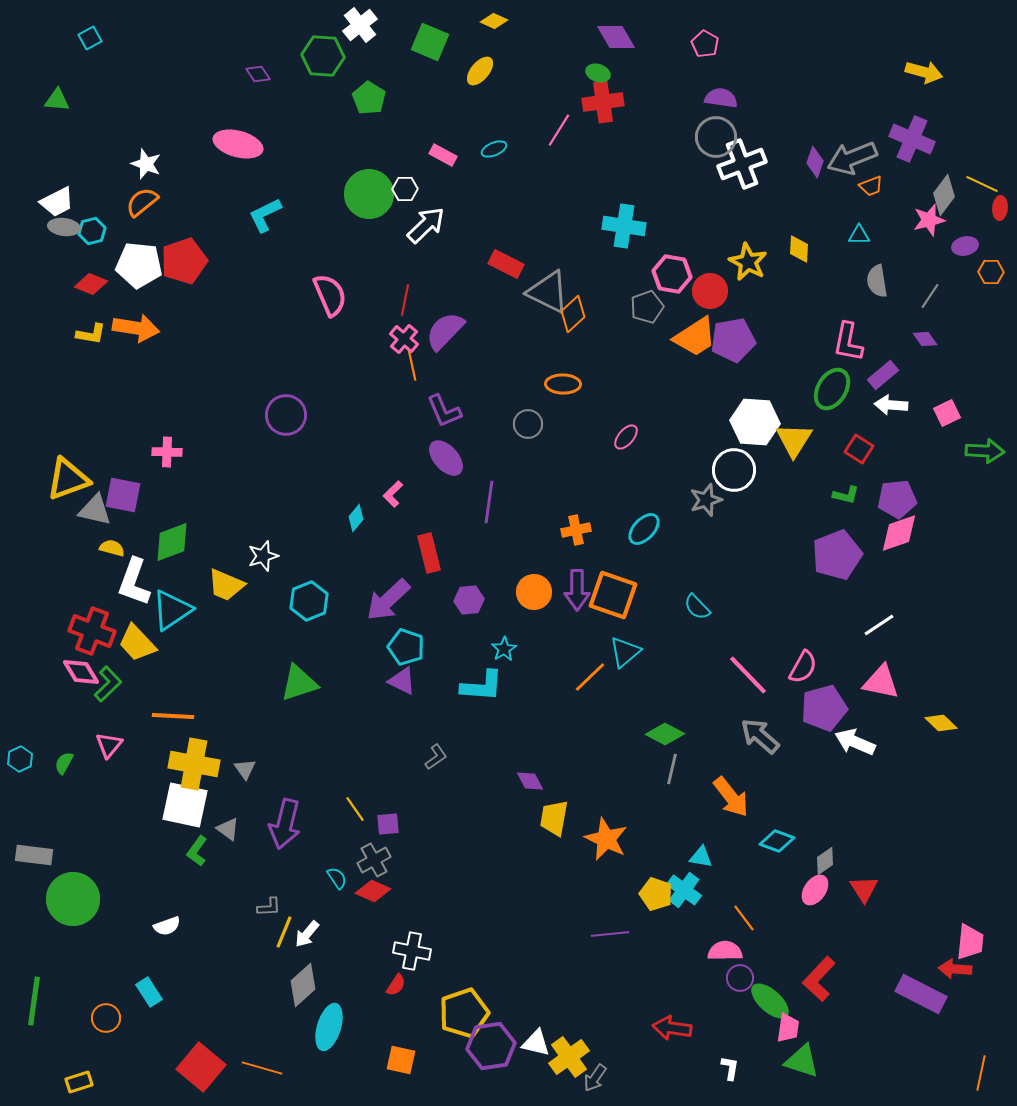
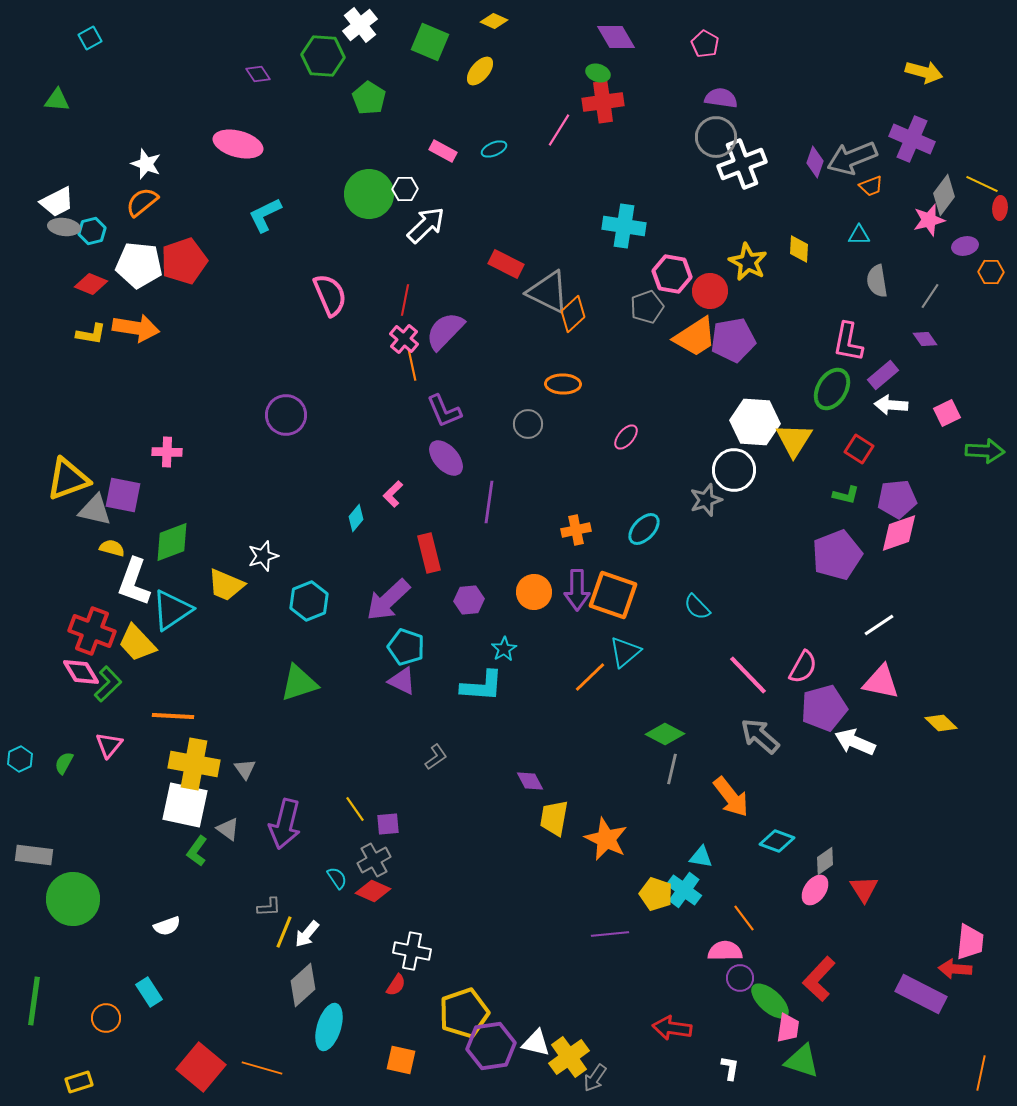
pink rectangle at (443, 155): moved 4 px up
